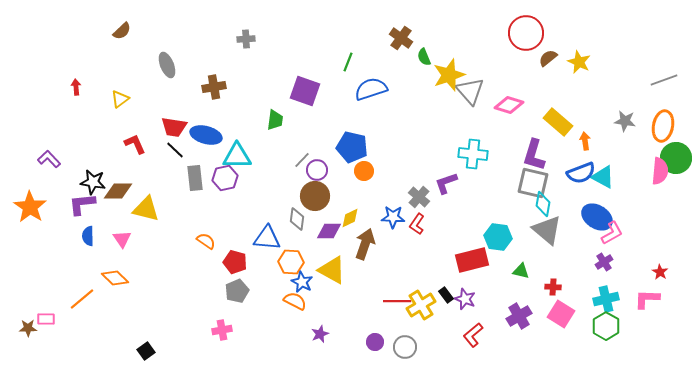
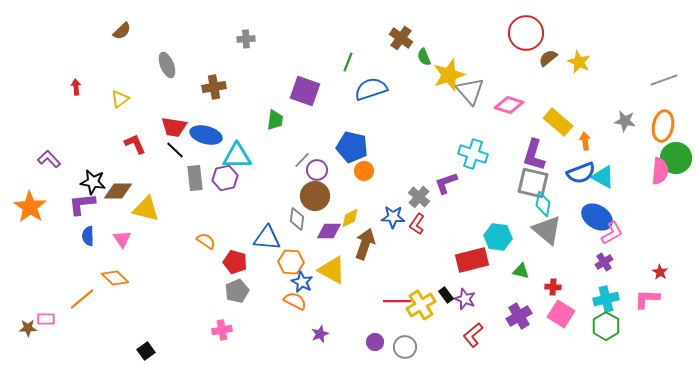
cyan cross at (473, 154): rotated 12 degrees clockwise
